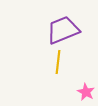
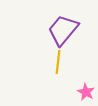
purple trapezoid: rotated 28 degrees counterclockwise
